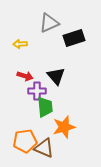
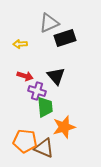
black rectangle: moved 9 px left
purple cross: rotated 18 degrees clockwise
orange pentagon: rotated 15 degrees clockwise
